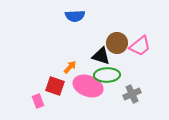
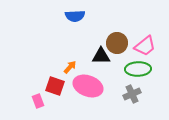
pink trapezoid: moved 5 px right
black triangle: rotated 18 degrees counterclockwise
green ellipse: moved 31 px right, 6 px up
